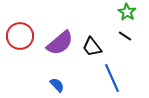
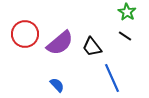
red circle: moved 5 px right, 2 px up
